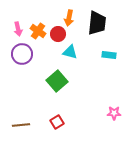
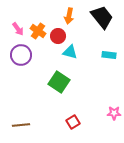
orange arrow: moved 2 px up
black trapezoid: moved 5 px right, 6 px up; rotated 45 degrees counterclockwise
pink arrow: rotated 24 degrees counterclockwise
red circle: moved 2 px down
purple circle: moved 1 px left, 1 px down
green square: moved 2 px right, 1 px down; rotated 15 degrees counterclockwise
red square: moved 16 px right
